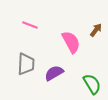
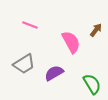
gray trapezoid: moved 2 px left; rotated 55 degrees clockwise
